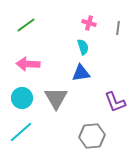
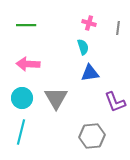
green line: rotated 36 degrees clockwise
blue triangle: moved 9 px right
cyan line: rotated 35 degrees counterclockwise
